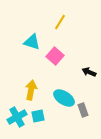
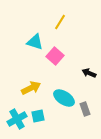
cyan triangle: moved 3 px right
black arrow: moved 1 px down
yellow arrow: moved 2 px up; rotated 54 degrees clockwise
gray rectangle: moved 2 px right, 1 px up
cyan cross: moved 2 px down
